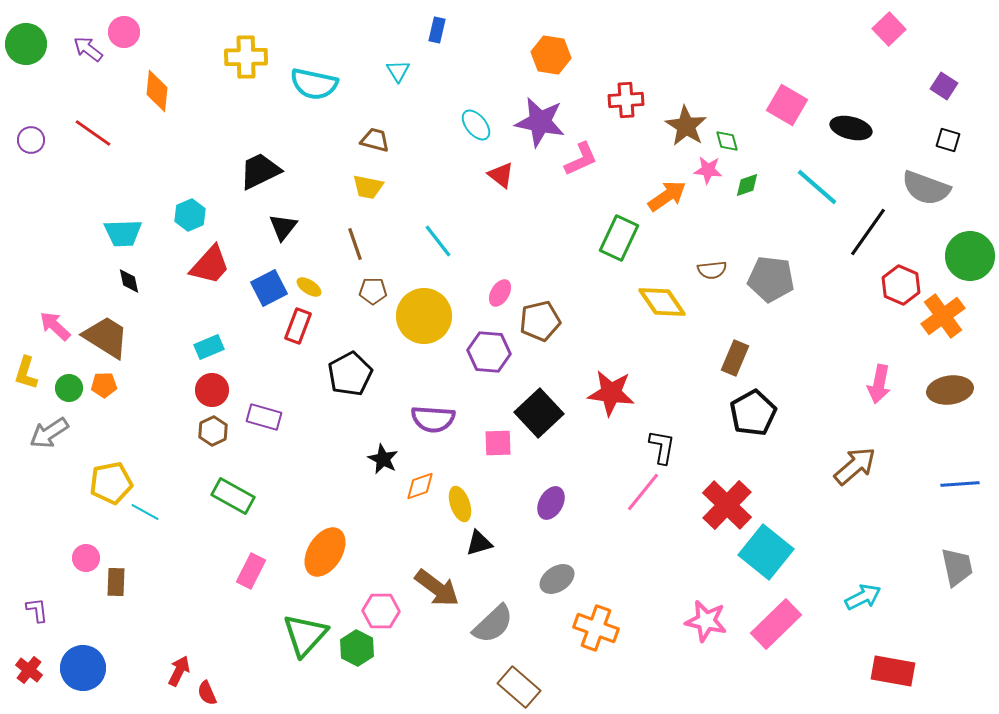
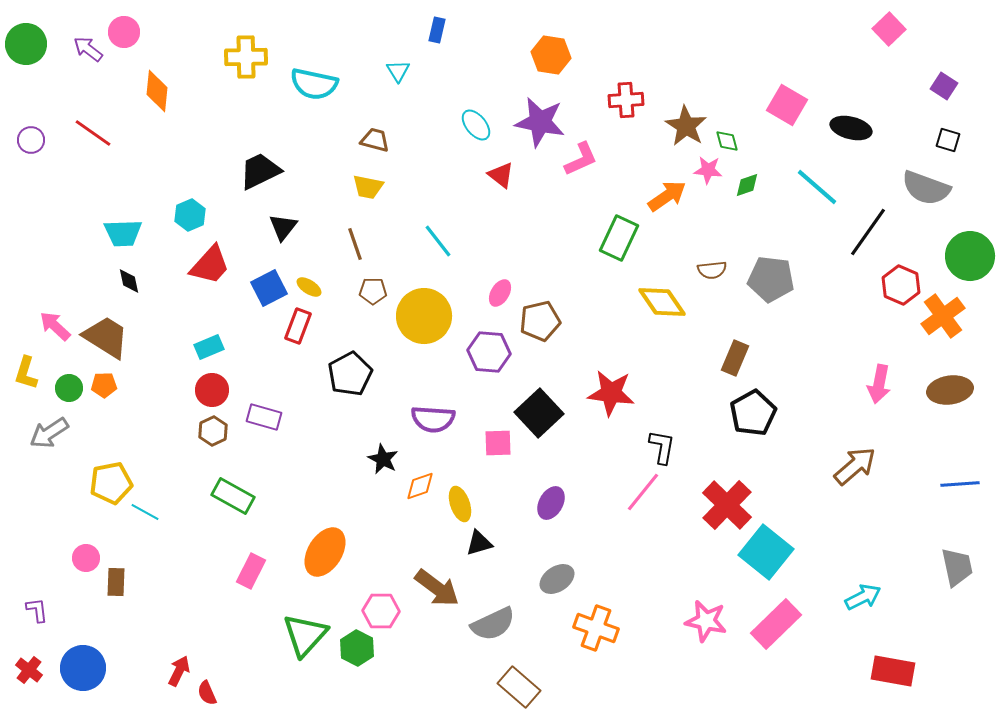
gray semicircle at (493, 624): rotated 18 degrees clockwise
